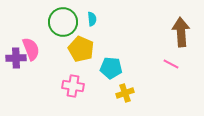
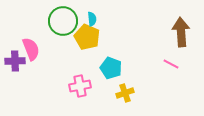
green circle: moved 1 px up
yellow pentagon: moved 6 px right, 12 px up
purple cross: moved 1 px left, 3 px down
cyan pentagon: rotated 15 degrees clockwise
pink cross: moved 7 px right; rotated 20 degrees counterclockwise
